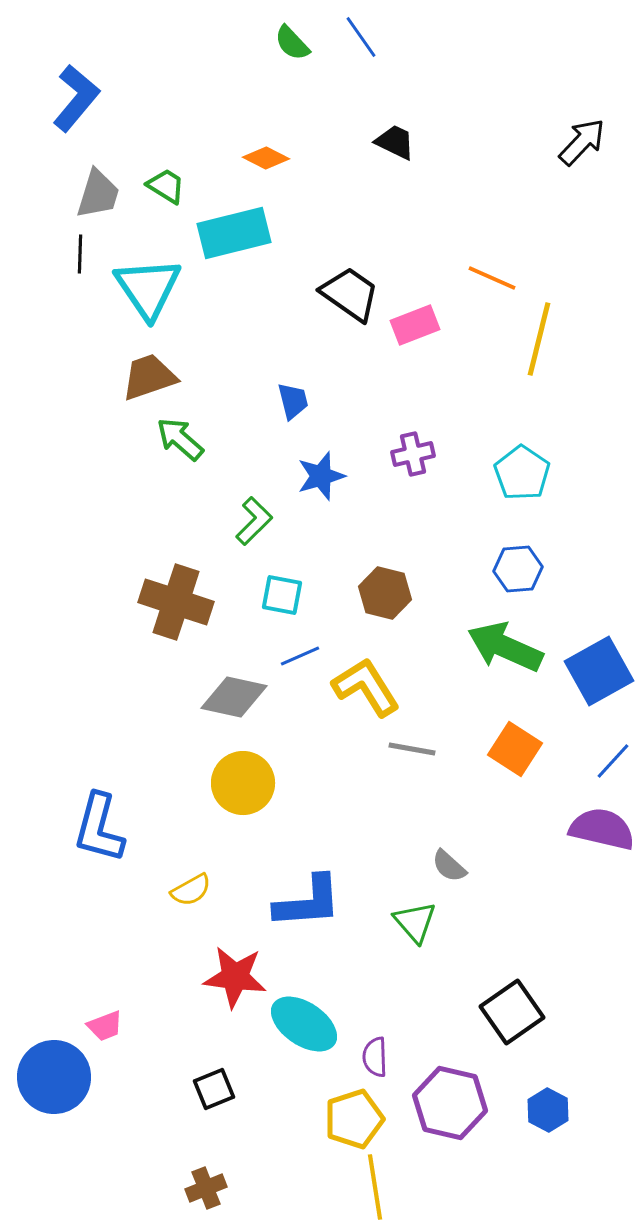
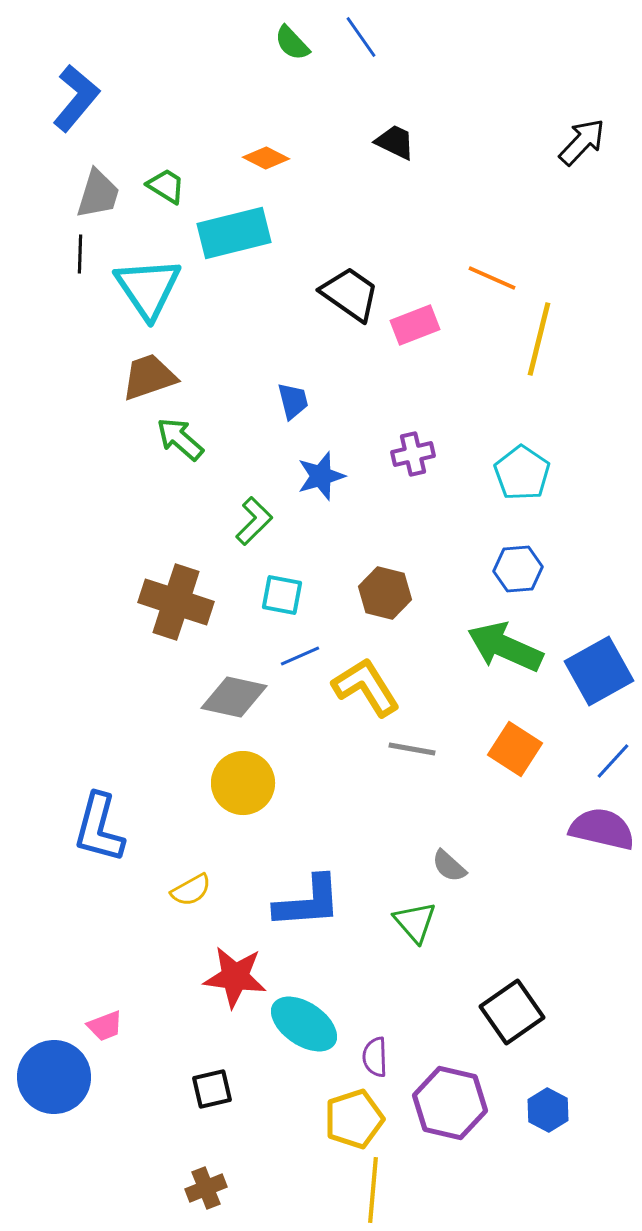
black square at (214, 1089): moved 2 px left; rotated 9 degrees clockwise
yellow line at (375, 1187): moved 2 px left, 3 px down; rotated 14 degrees clockwise
